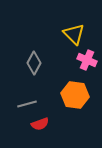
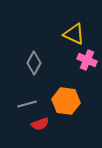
yellow triangle: rotated 20 degrees counterclockwise
orange hexagon: moved 9 px left, 6 px down
